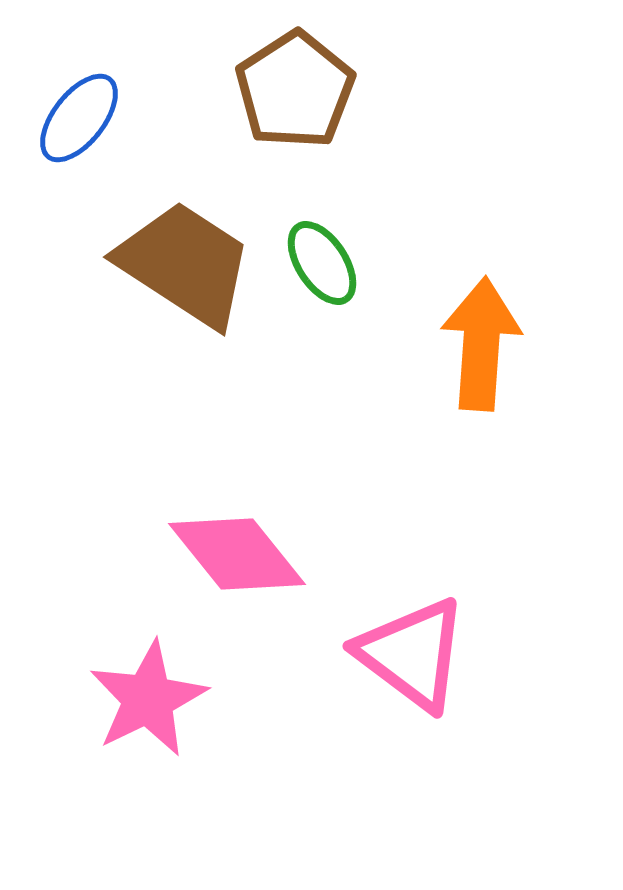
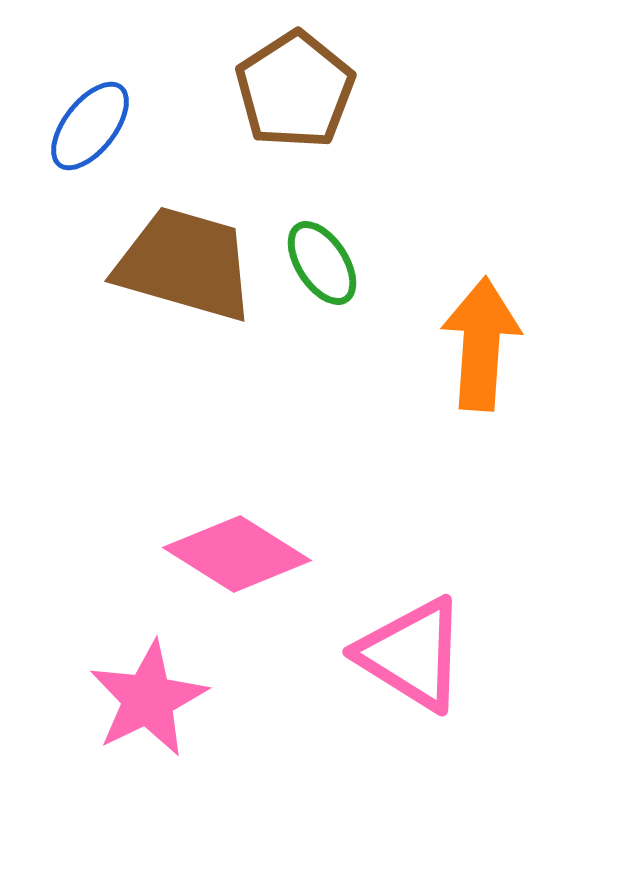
blue ellipse: moved 11 px right, 8 px down
brown trapezoid: rotated 17 degrees counterclockwise
pink diamond: rotated 19 degrees counterclockwise
pink triangle: rotated 5 degrees counterclockwise
